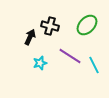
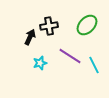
black cross: moved 1 px left; rotated 24 degrees counterclockwise
